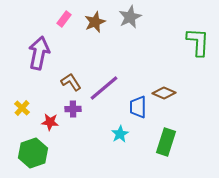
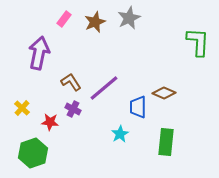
gray star: moved 1 px left, 1 px down
purple cross: rotated 28 degrees clockwise
green rectangle: rotated 12 degrees counterclockwise
